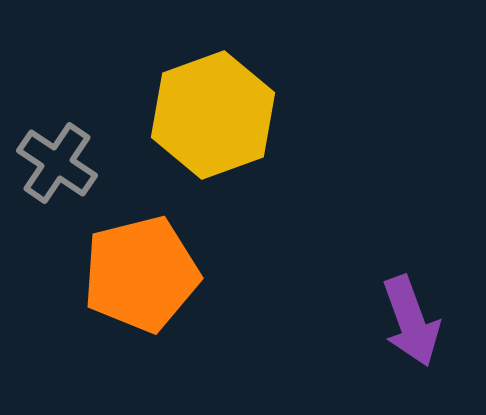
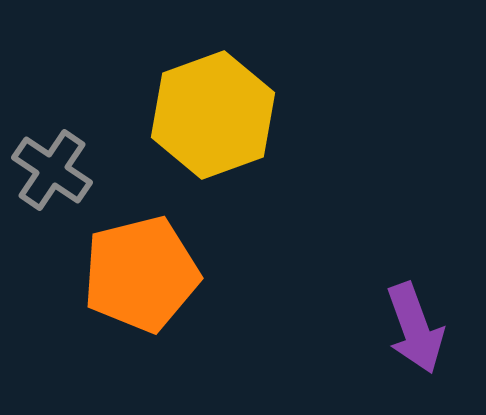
gray cross: moved 5 px left, 7 px down
purple arrow: moved 4 px right, 7 px down
